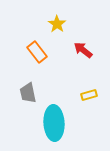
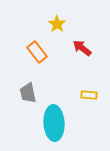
red arrow: moved 1 px left, 2 px up
yellow rectangle: rotated 21 degrees clockwise
